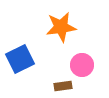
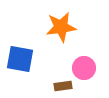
blue square: rotated 36 degrees clockwise
pink circle: moved 2 px right, 3 px down
